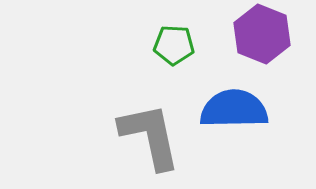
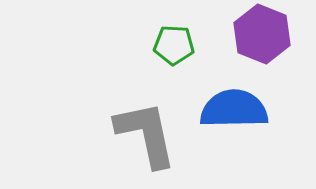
gray L-shape: moved 4 px left, 2 px up
